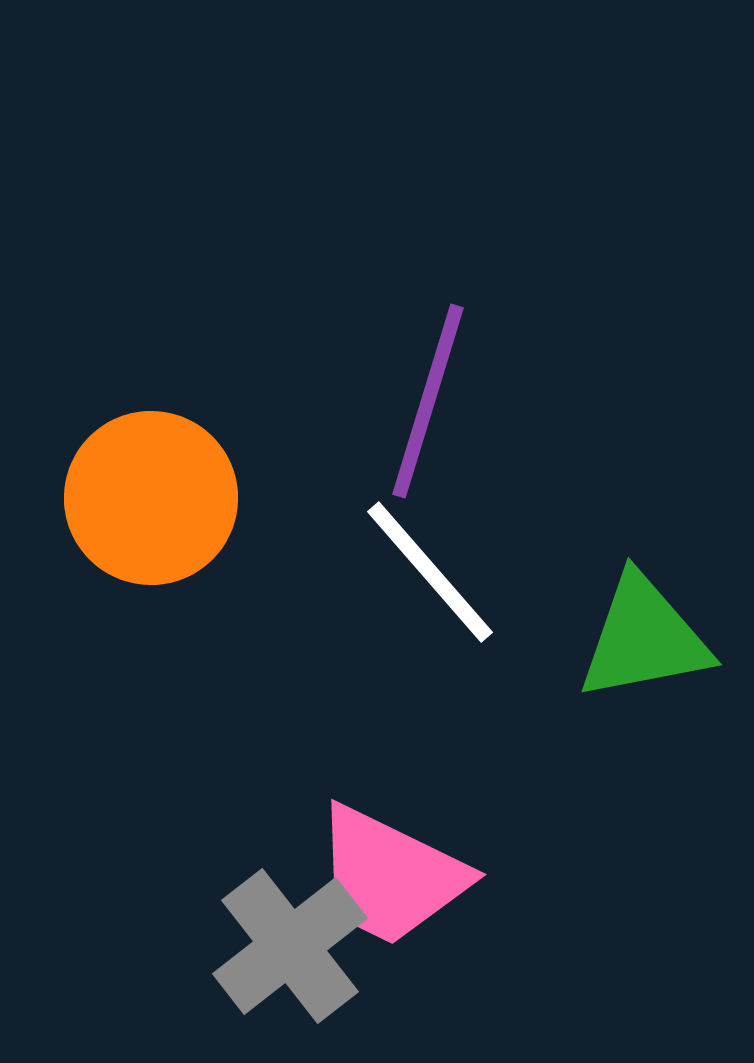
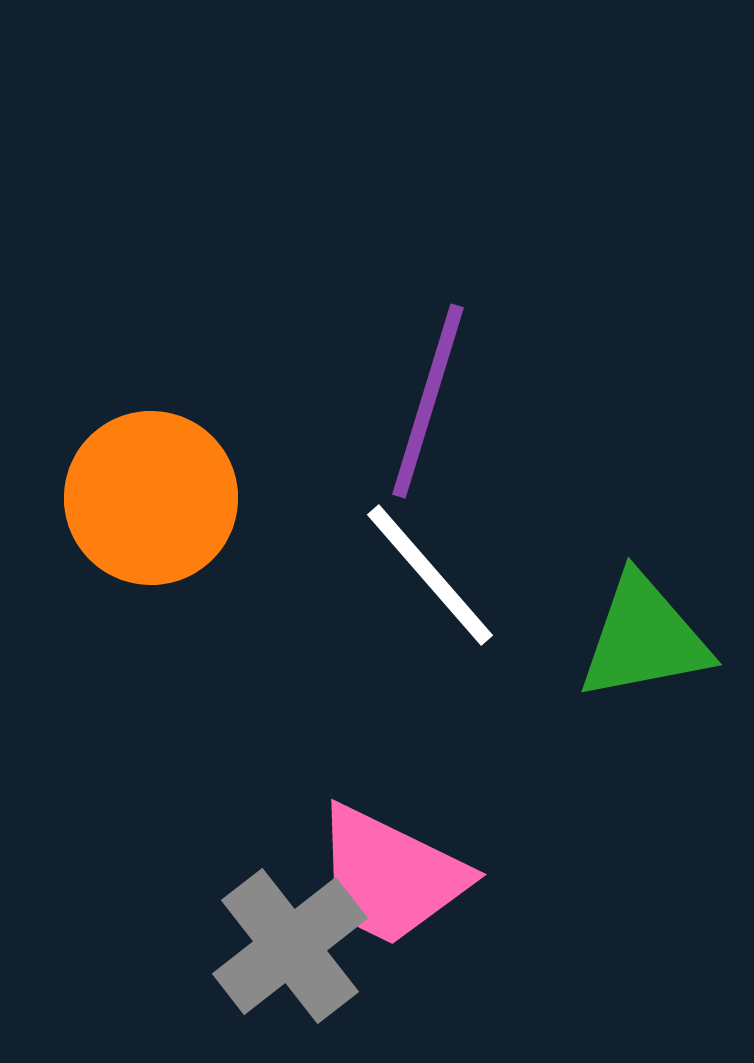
white line: moved 3 px down
